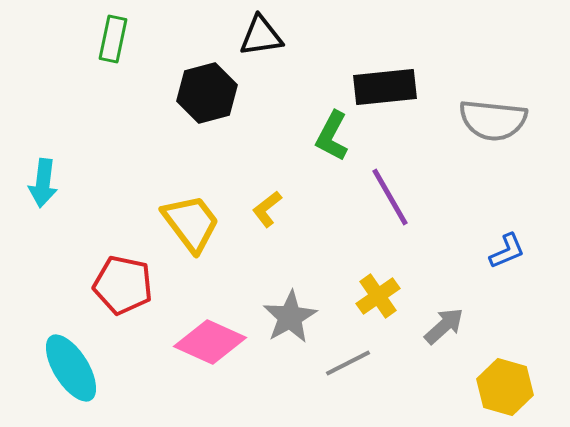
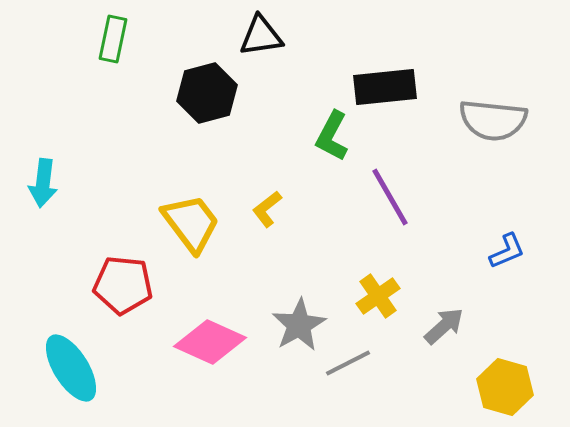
red pentagon: rotated 6 degrees counterclockwise
gray star: moved 9 px right, 8 px down
